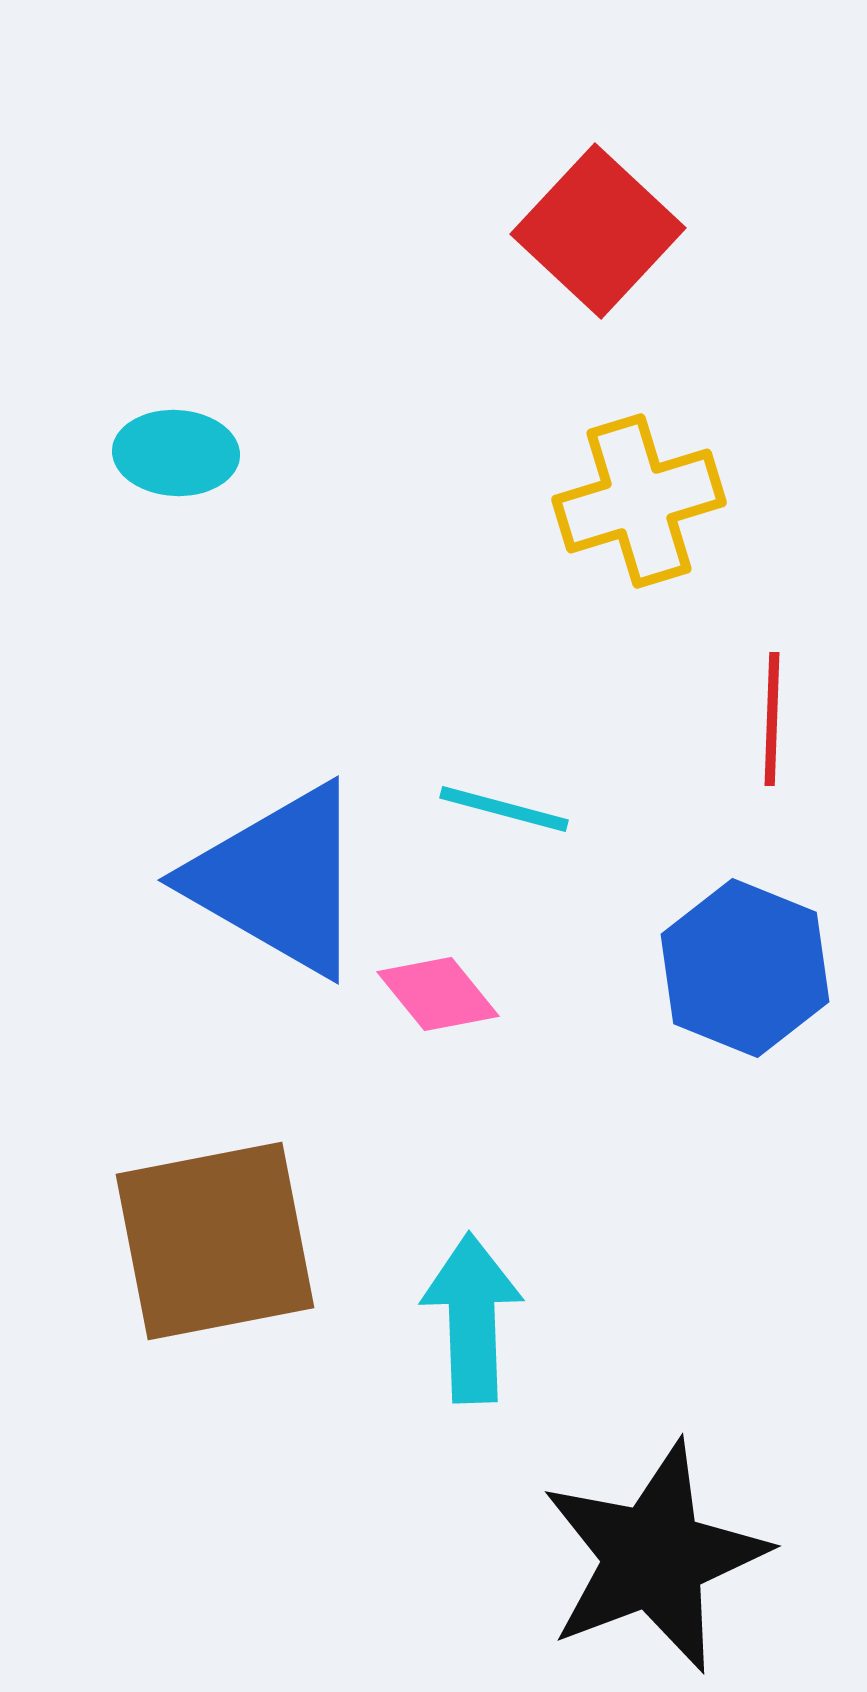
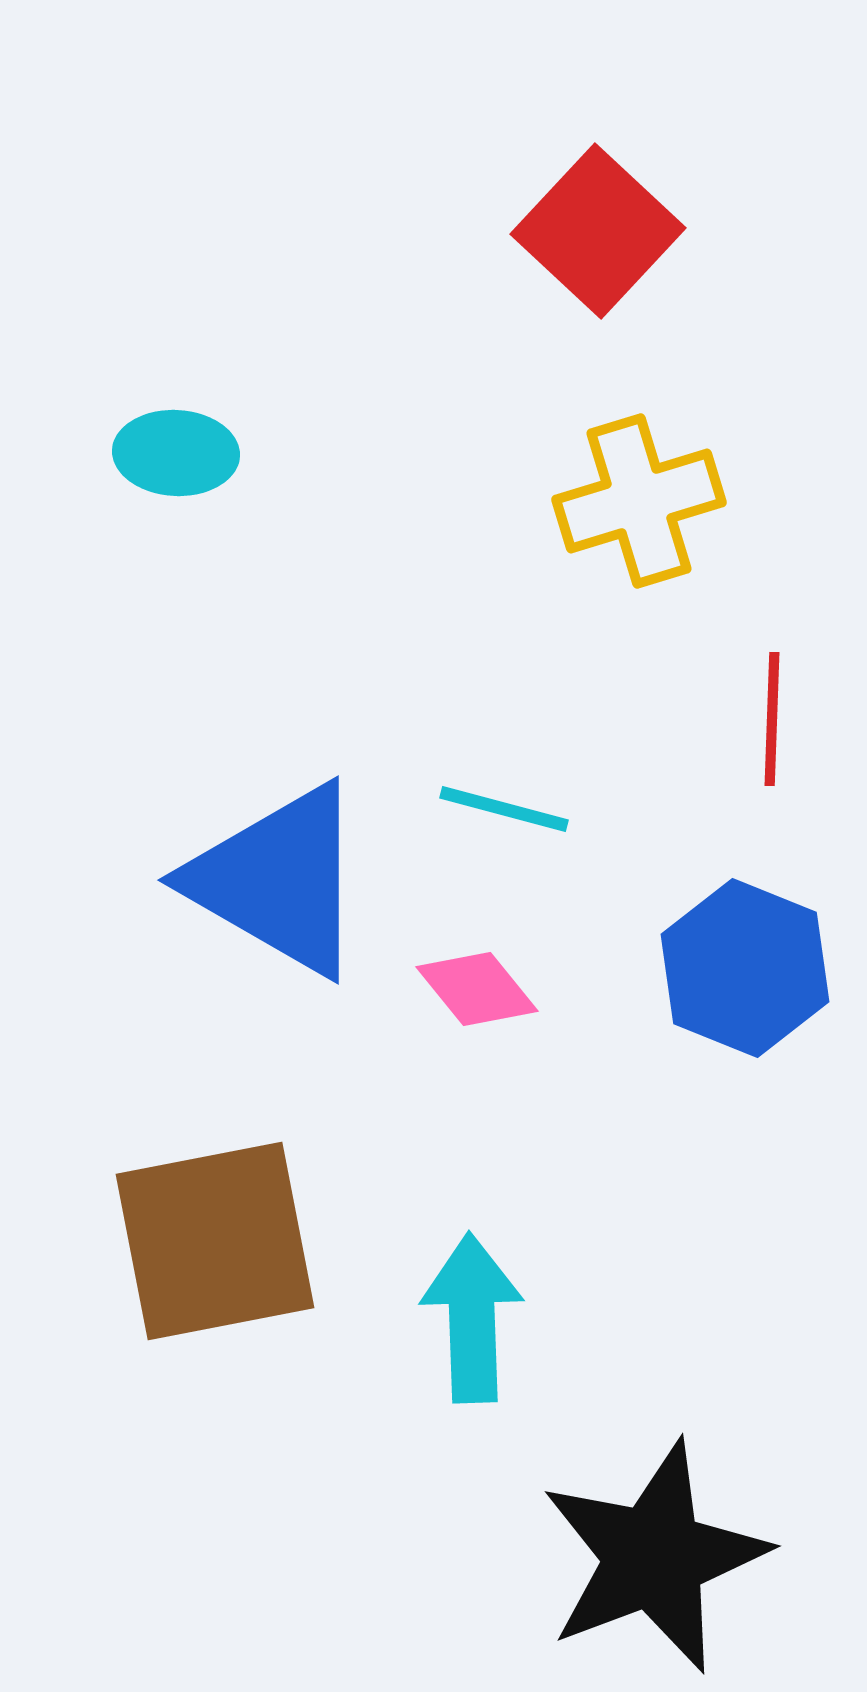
pink diamond: moved 39 px right, 5 px up
